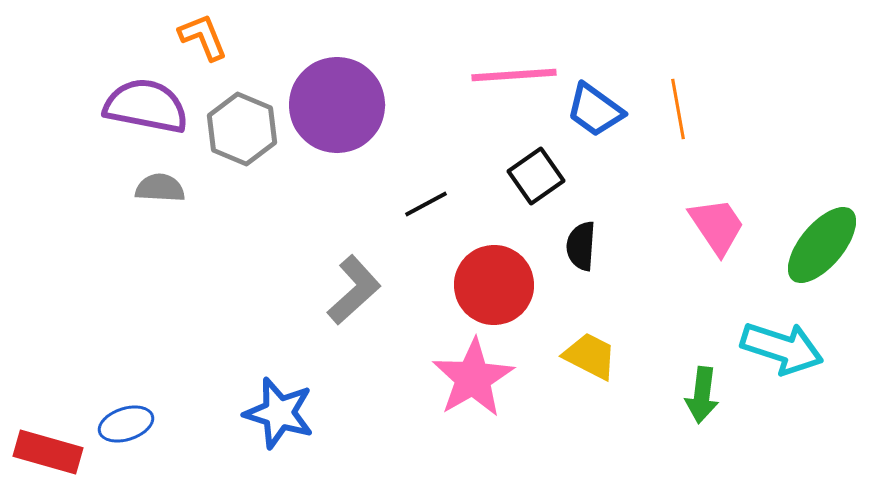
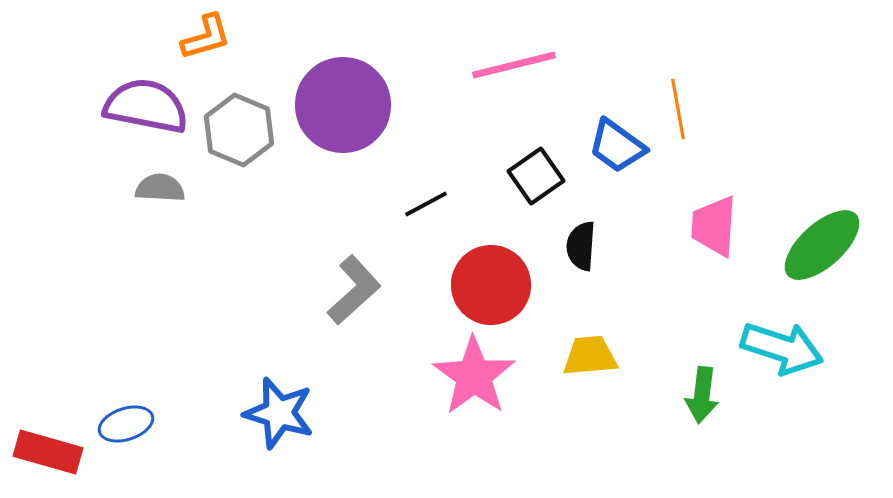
orange L-shape: moved 3 px right; rotated 96 degrees clockwise
pink line: moved 10 px up; rotated 10 degrees counterclockwise
purple circle: moved 6 px right
blue trapezoid: moved 22 px right, 36 px down
gray hexagon: moved 3 px left, 1 px down
pink trapezoid: moved 3 px left; rotated 142 degrees counterclockwise
green ellipse: rotated 8 degrees clockwise
red circle: moved 3 px left
yellow trapezoid: rotated 32 degrees counterclockwise
pink star: moved 1 px right, 2 px up; rotated 6 degrees counterclockwise
